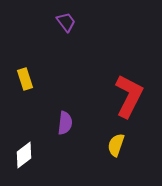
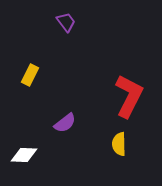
yellow rectangle: moved 5 px right, 4 px up; rotated 45 degrees clockwise
purple semicircle: rotated 45 degrees clockwise
yellow semicircle: moved 3 px right, 1 px up; rotated 20 degrees counterclockwise
white diamond: rotated 40 degrees clockwise
